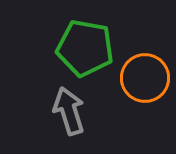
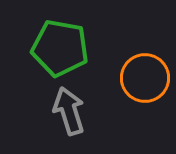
green pentagon: moved 25 px left
